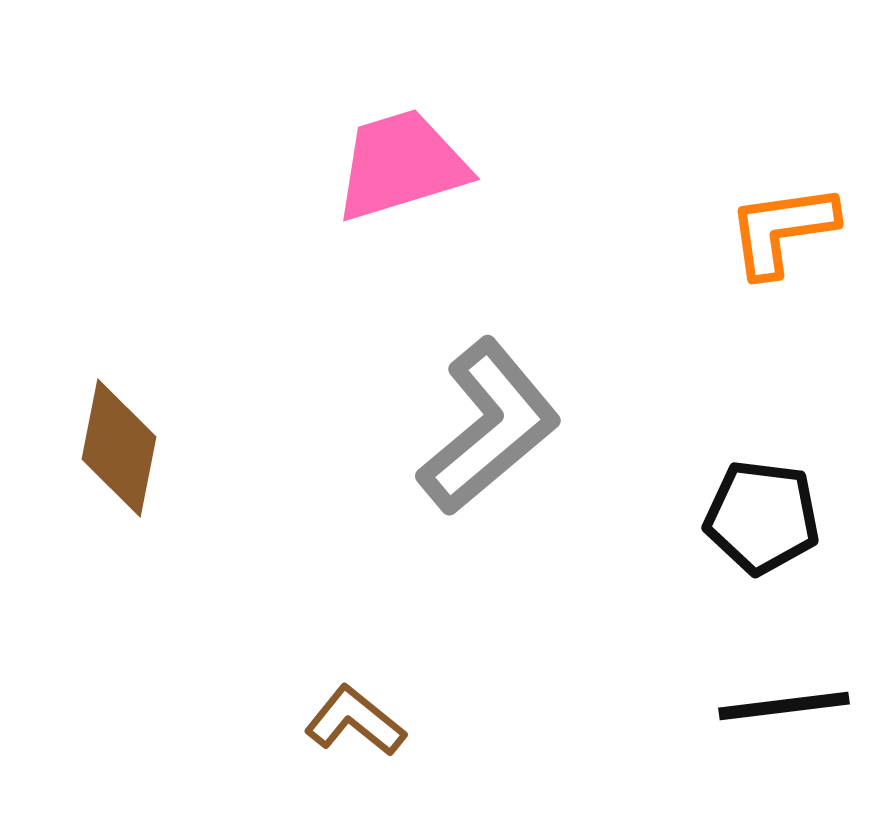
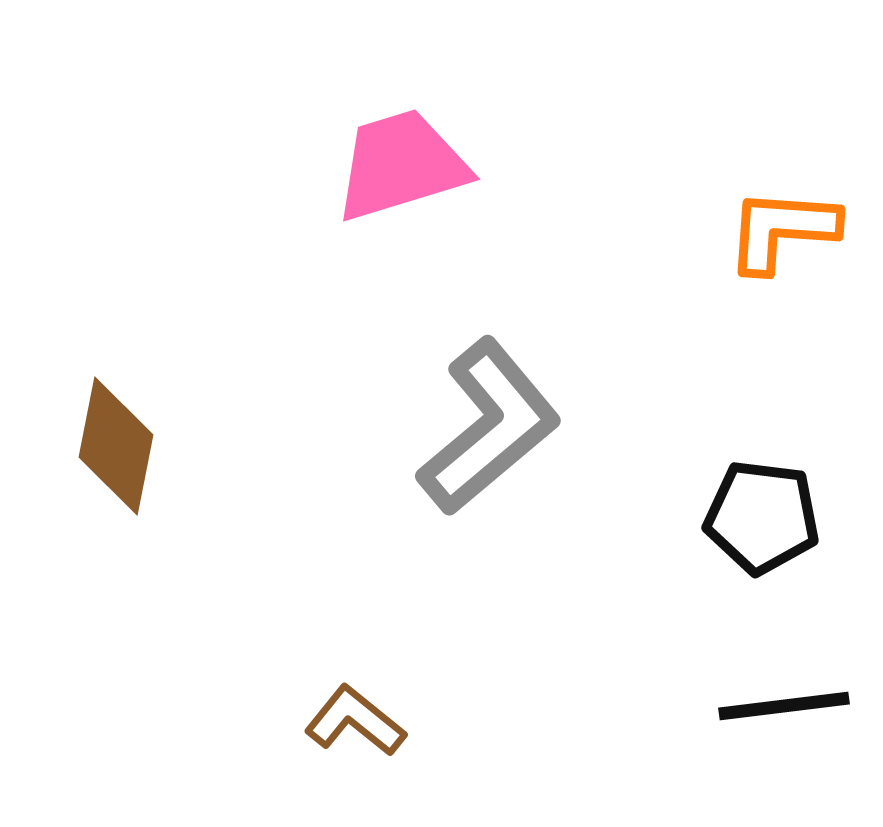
orange L-shape: rotated 12 degrees clockwise
brown diamond: moved 3 px left, 2 px up
